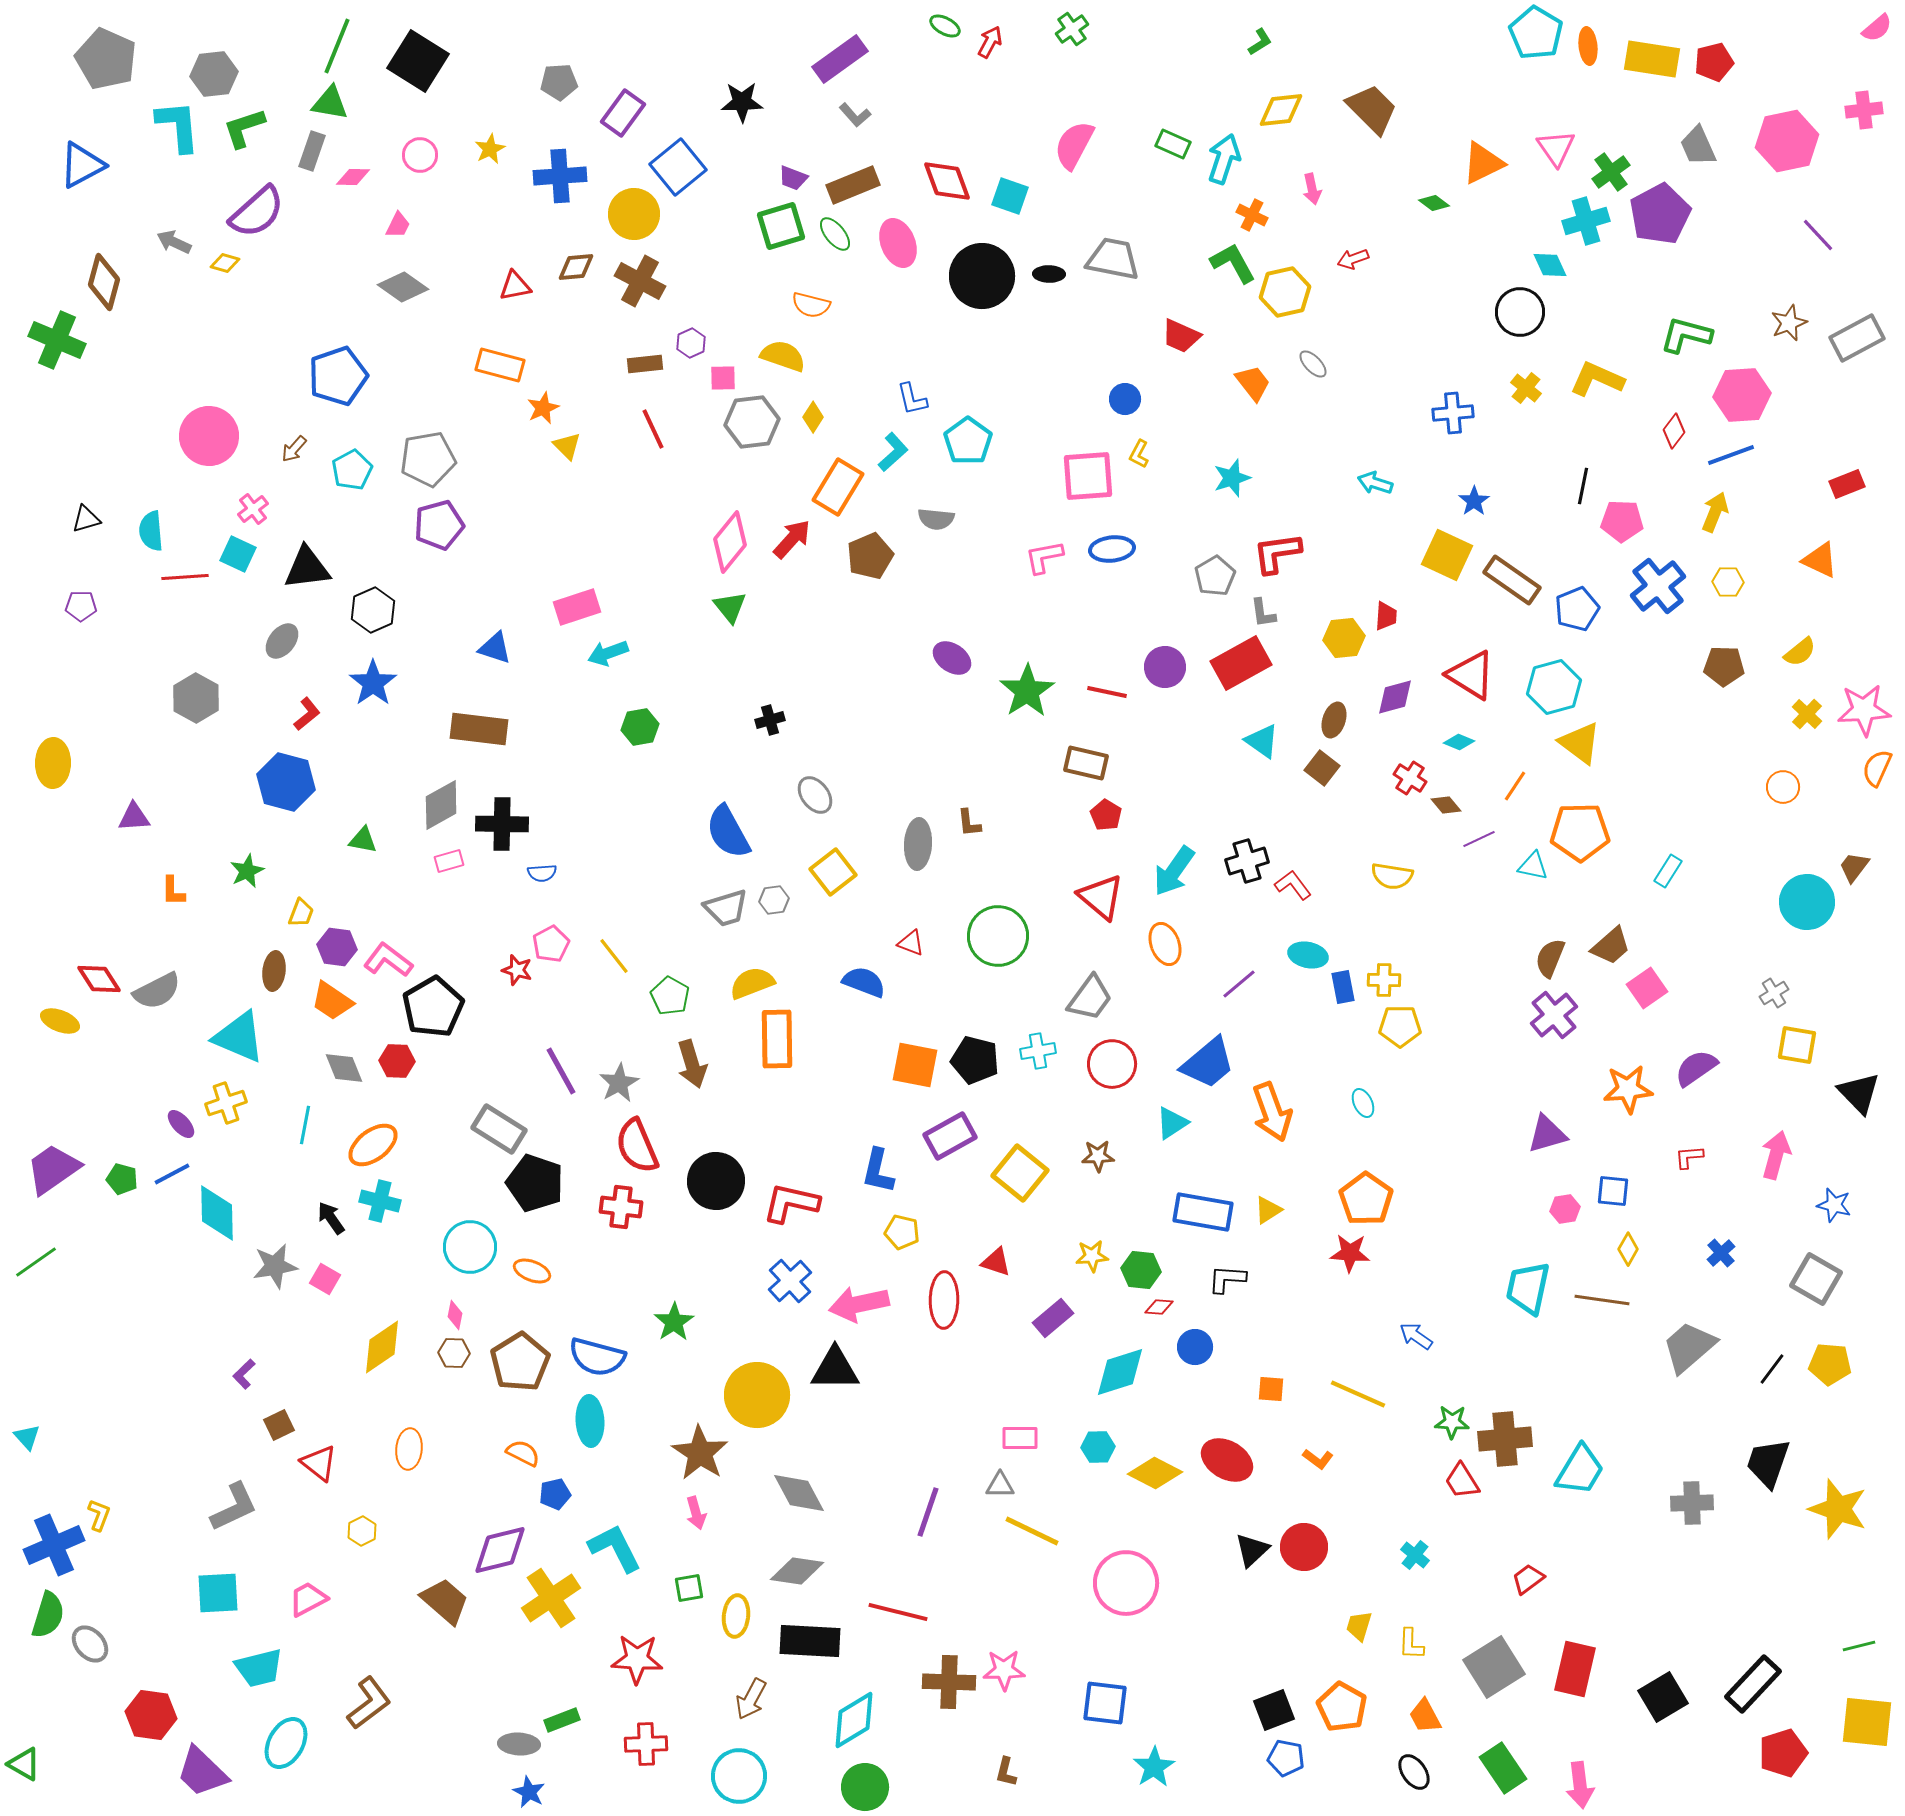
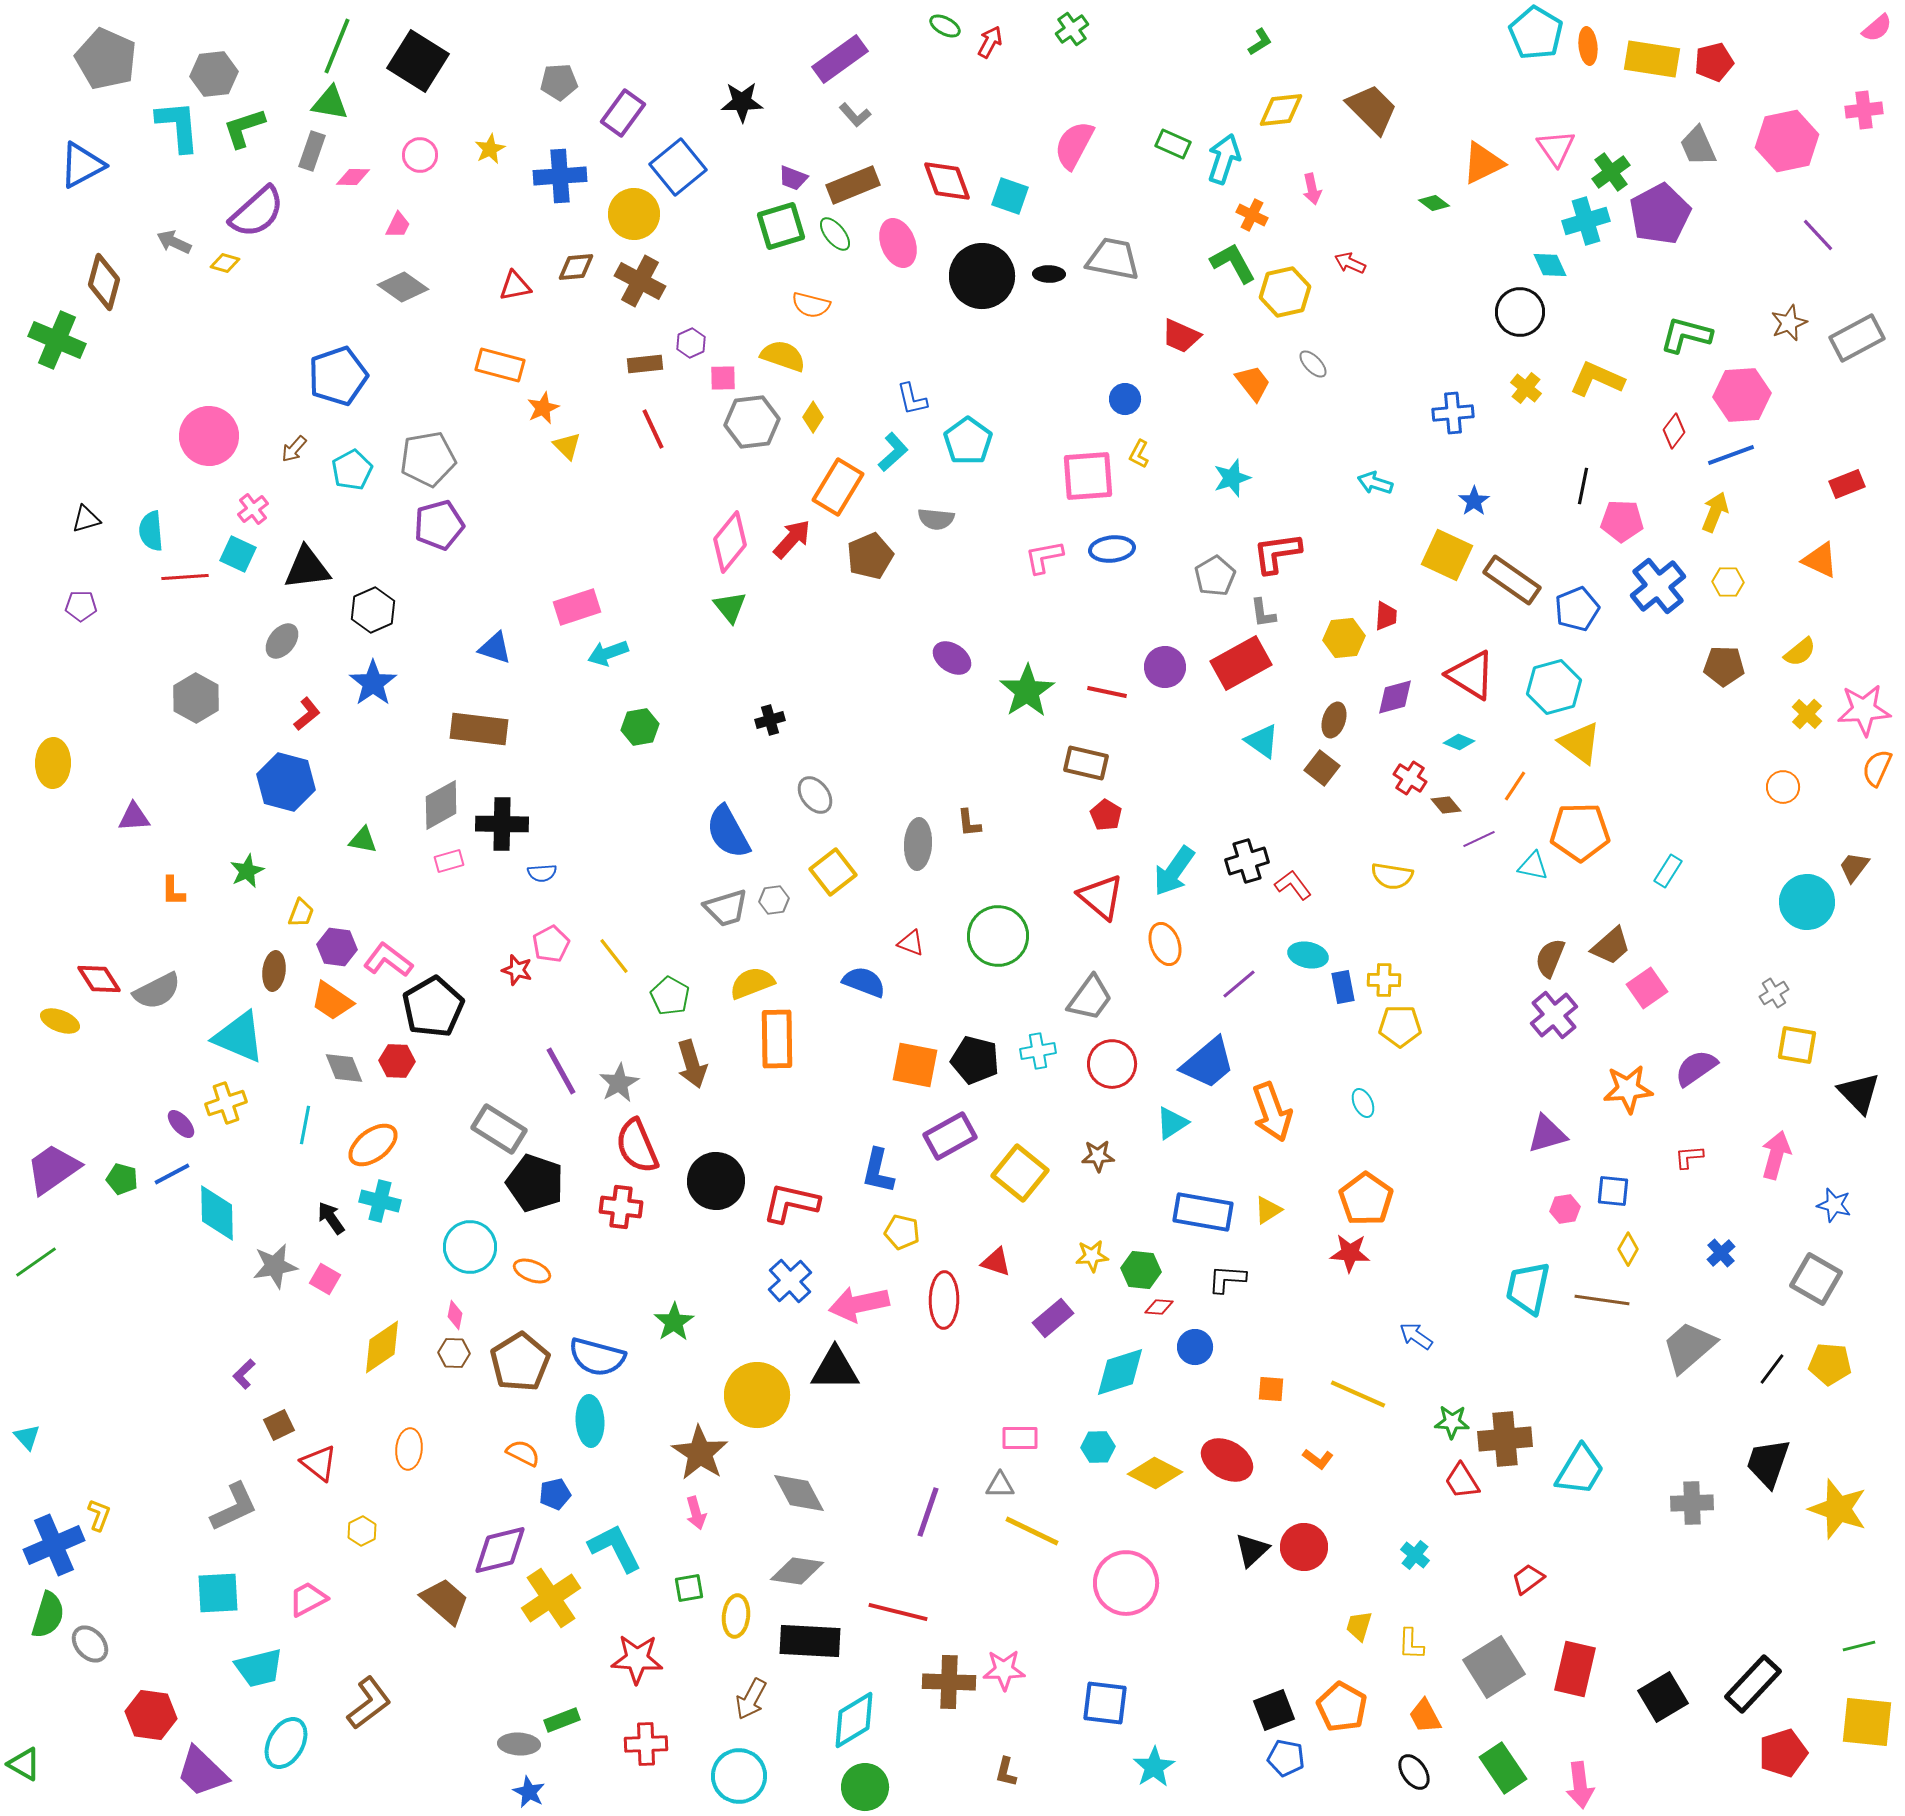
red arrow at (1353, 259): moved 3 px left, 4 px down; rotated 44 degrees clockwise
